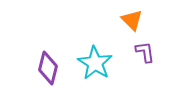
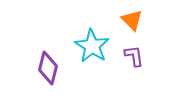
purple L-shape: moved 11 px left, 4 px down
cyan star: moved 3 px left, 17 px up
